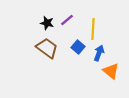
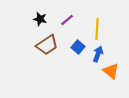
black star: moved 7 px left, 4 px up
yellow line: moved 4 px right
brown trapezoid: moved 3 px up; rotated 110 degrees clockwise
blue arrow: moved 1 px left, 1 px down
